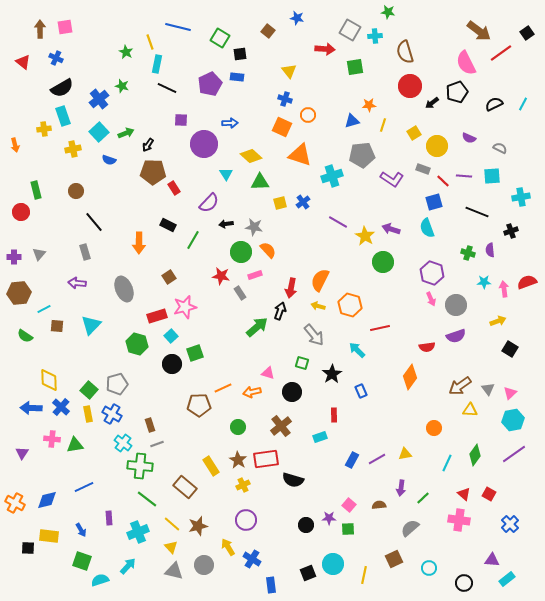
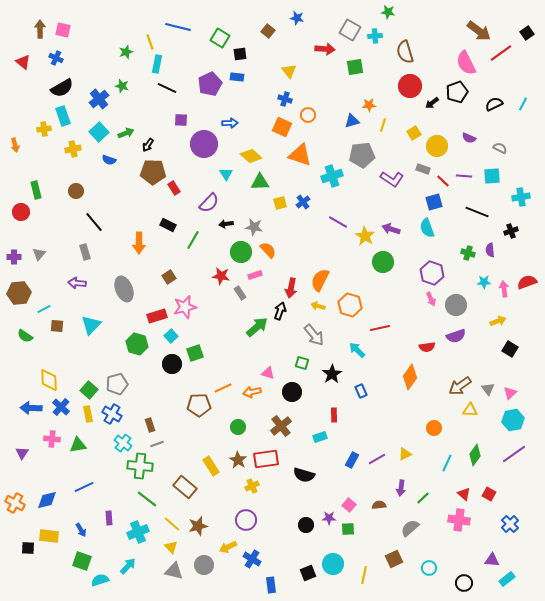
pink square at (65, 27): moved 2 px left, 3 px down; rotated 21 degrees clockwise
green star at (126, 52): rotated 24 degrees clockwise
green triangle at (75, 445): moved 3 px right
yellow triangle at (405, 454): rotated 16 degrees counterclockwise
black semicircle at (293, 480): moved 11 px right, 5 px up
yellow cross at (243, 485): moved 9 px right, 1 px down
yellow arrow at (228, 547): rotated 84 degrees counterclockwise
